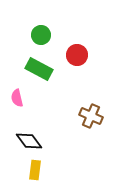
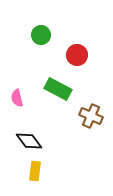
green rectangle: moved 19 px right, 20 px down
yellow rectangle: moved 1 px down
